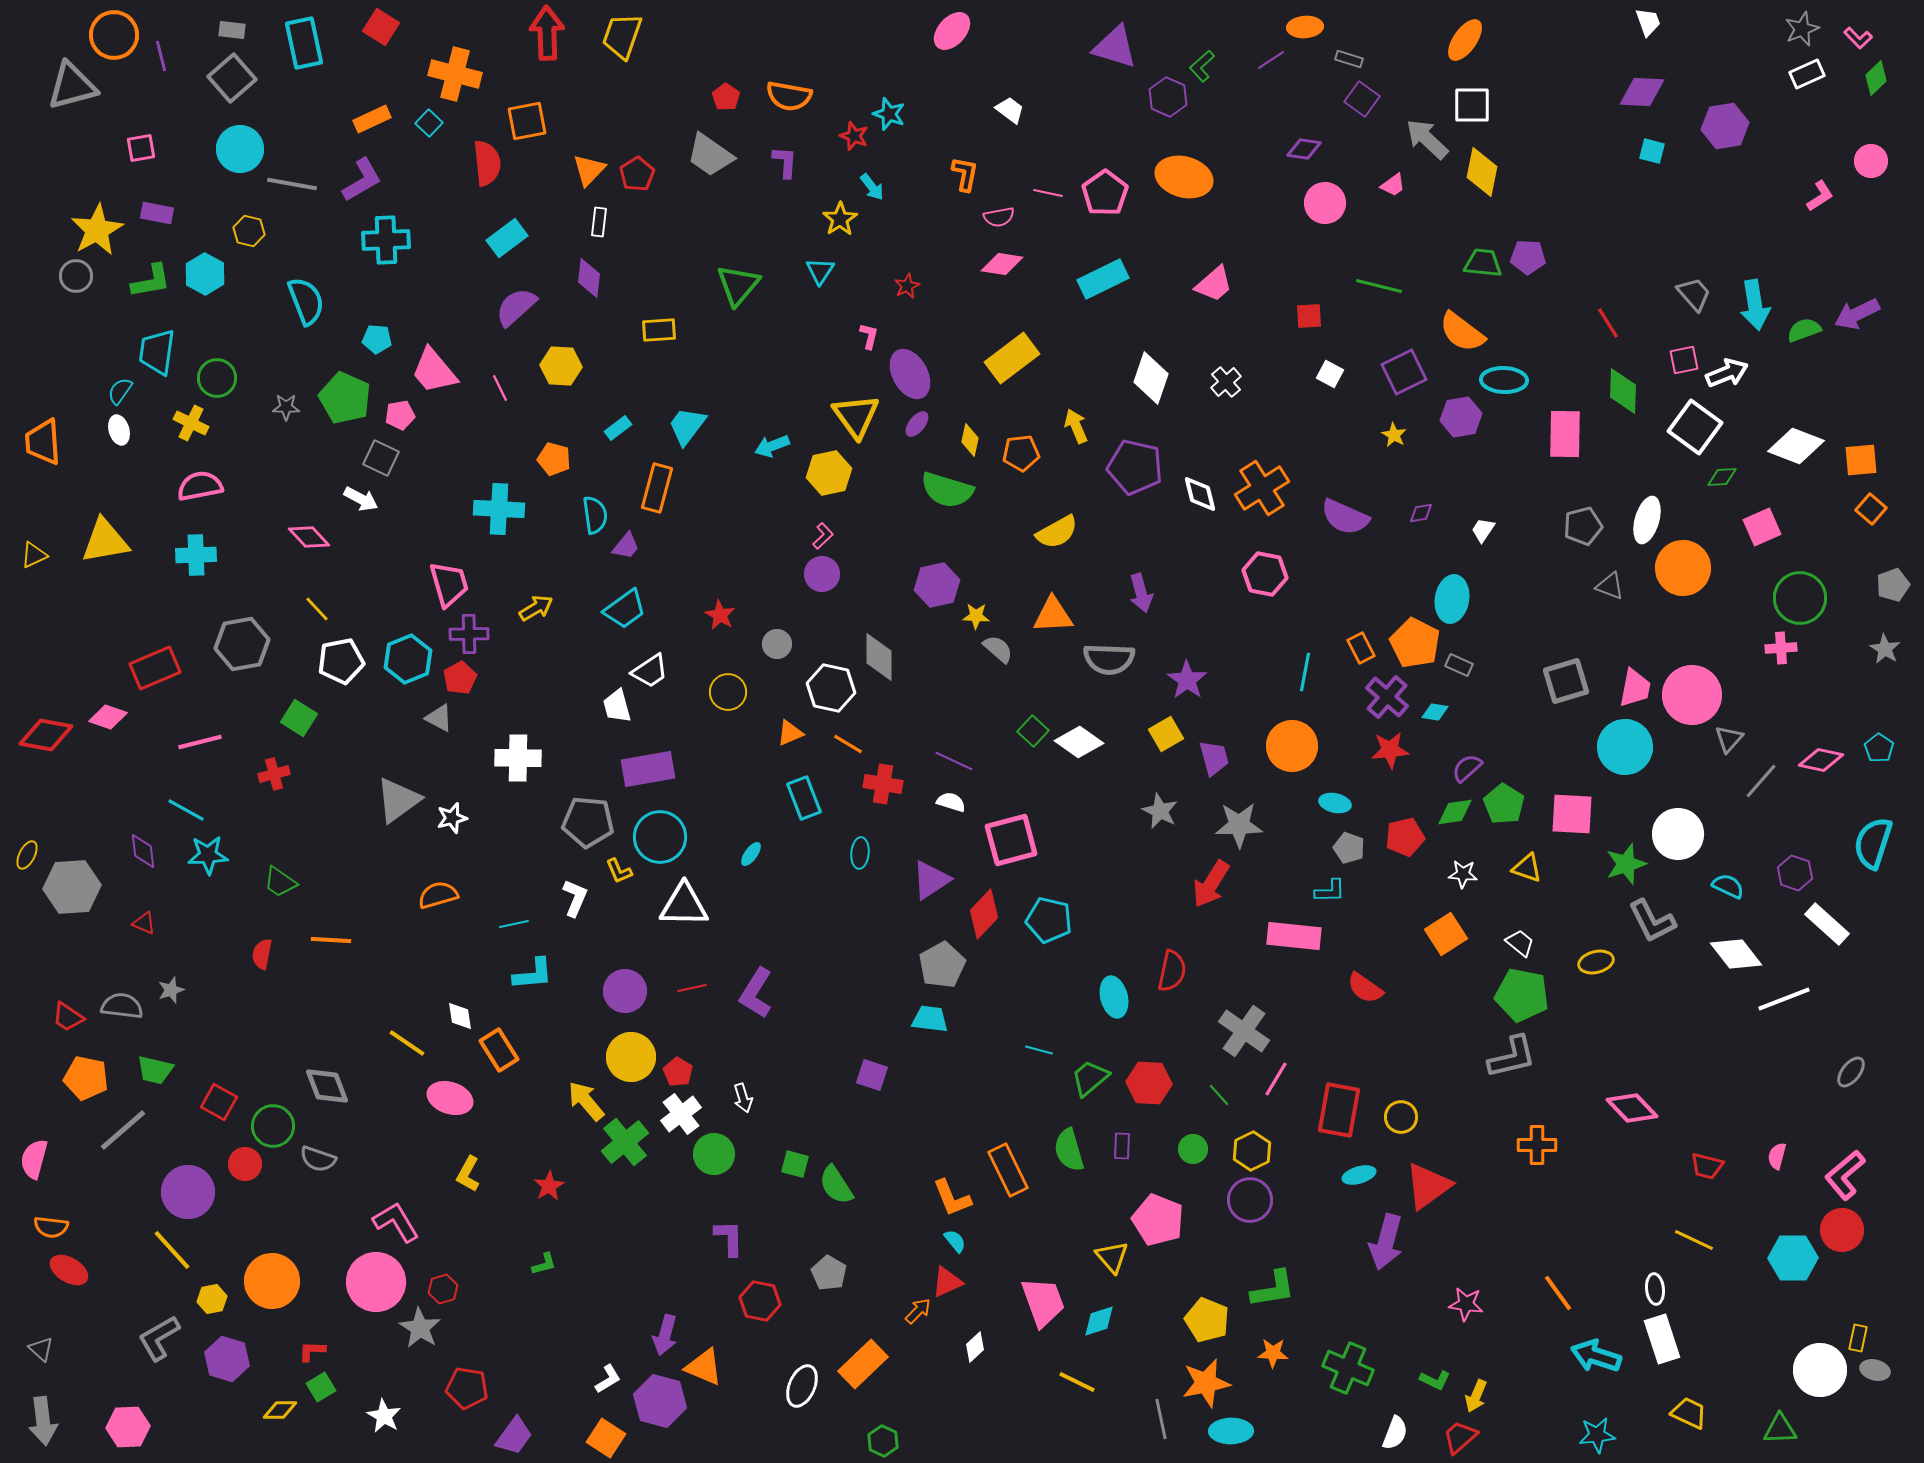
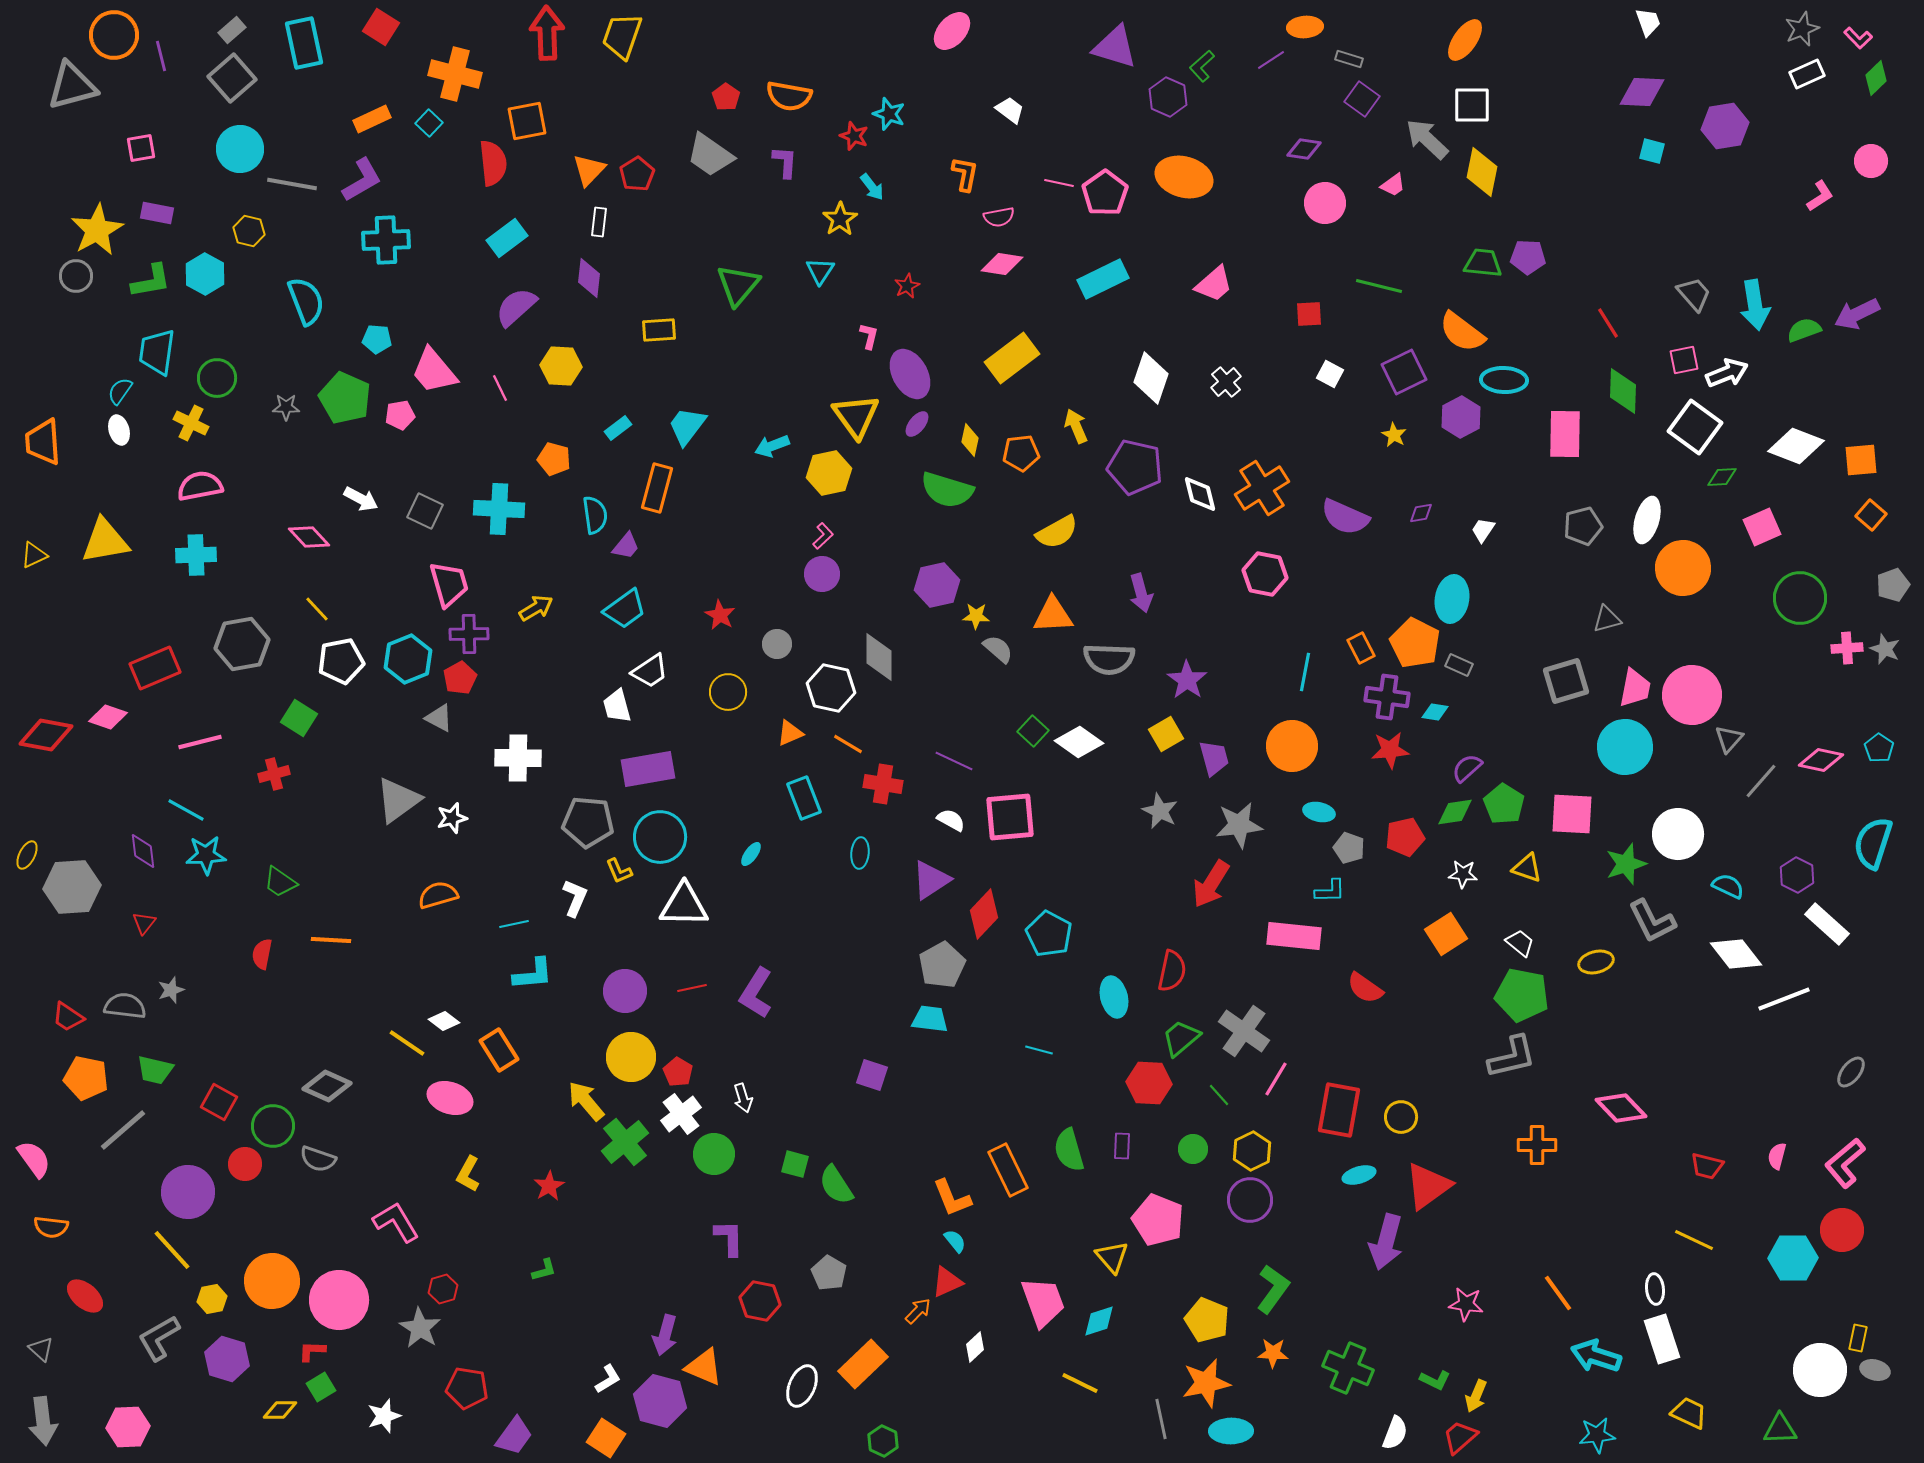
gray rectangle at (232, 30): rotated 48 degrees counterclockwise
red semicircle at (487, 163): moved 6 px right
pink line at (1048, 193): moved 11 px right, 10 px up
red square at (1309, 316): moved 2 px up
purple hexagon at (1461, 417): rotated 18 degrees counterclockwise
gray square at (381, 458): moved 44 px right, 53 px down
orange square at (1871, 509): moved 6 px down
gray triangle at (1610, 586): moved 3 px left, 33 px down; rotated 36 degrees counterclockwise
pink cross at (1781, 648): moved 66 px right
gray star at (1885, 649): rotated 8 degrees counterclockwise
purple cross at (1387, 697): rotated 33 degrees counterclockwise
white semicircle at (951, 802): moved 18 px down; rotated 12 degrees clockwise
cyan ellipse at (1335, 803): moved 16 px left, 9 px down
gray star at (1239, 825): rotated 6 degrees counterclockwise
pink square at (1011, 840): moved 1 px left, 23 px up; rotated 10 degrees clockwise
cyan star at (208, 855): moved 2 px left
purple hexagon at (1795, 873): moved 2 px right, 2 px down; rotated 8 degrees clockwise
cyan pentagon at (1049, 920): moved 14 px down; rotated 15 degrees clockwise
red triangle at (144, 923): rotated 45 degrees clockwise
gray semicircle at (122, 1006): moved 3 px right
white diamond at (460, 1016): moved 16 px left, 5 px down; rotated 44 degrees counterclockwise
green trapezoid at (1090, 1078): moved 91 px right, 40 px up
gray diamond at (327, 1086): rotated 45 degrees counterclockwise
pink diamond at (1632, 1108): moved 11 px left
pink semicircle at (34, 1159): rotated 129 degrees clockwise
pink L-shape at (1845, 1175): moved 12 px up
green L-shape at (544, 1264): moved 6 px down
red ellipse at (69, 1270): moved 16 px right, 26 px down; rotated 9 degrees clockwise
pink circle at (376, 1282): moved 37 px left, 18 px down
green L-shape at (1273, 1289): rotated 45 degrees counterclockwise
yellow line at (1077, 1382): moved 3 px right, 1 px down
white star at (384, 1416): rotated 24 degrees clockwise
